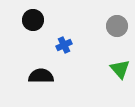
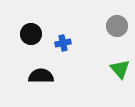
black circle: moved 2 px left, 14 px down
blue cross: moved 1 px left, 2 px up; rotated 14 degrees clockwise
